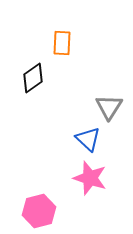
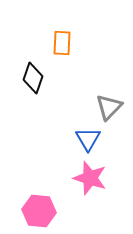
black diamond: rotated 36 degrees counterclockwise
gray triangle: rotated 12 degrees clockwise
blue triangle: rotated 16 degrees clockwise
pink hexagon: rotated 20 degrees clockwise
